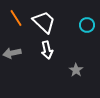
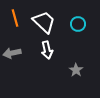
orange line: moved 1 px left; rotated 18 degrees clockwise
cyan circle: moved 9 px left, 1 px up
